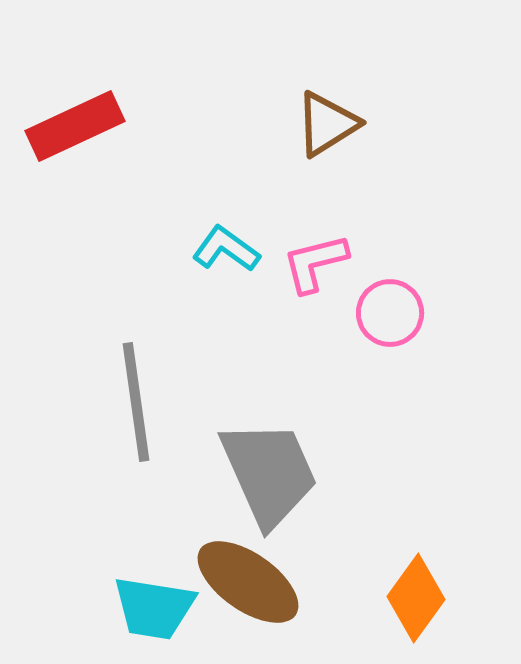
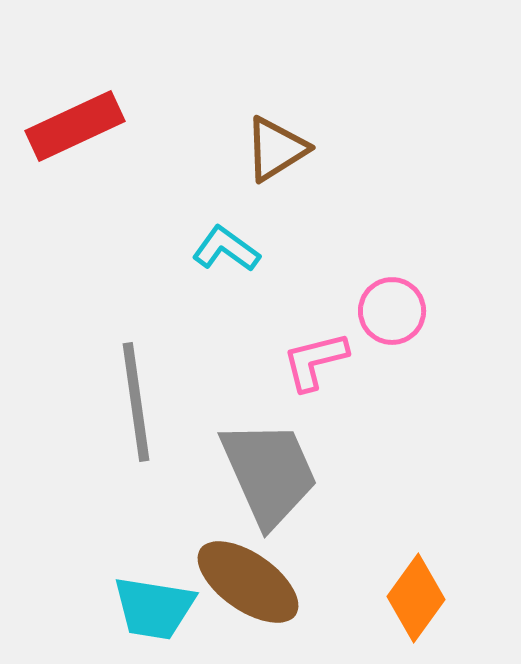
brown triangle: moved 51 px left, 25 px down
pink L-shape: moved 98 px down
pink circle: moved 2 px right, 2 px up
